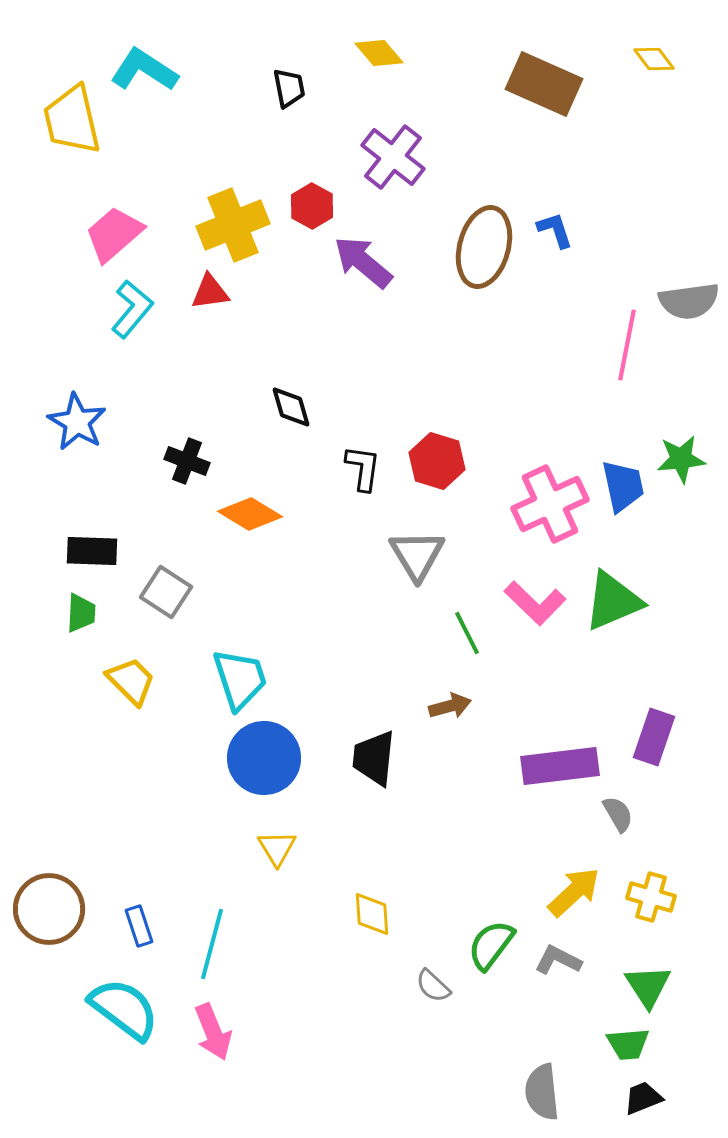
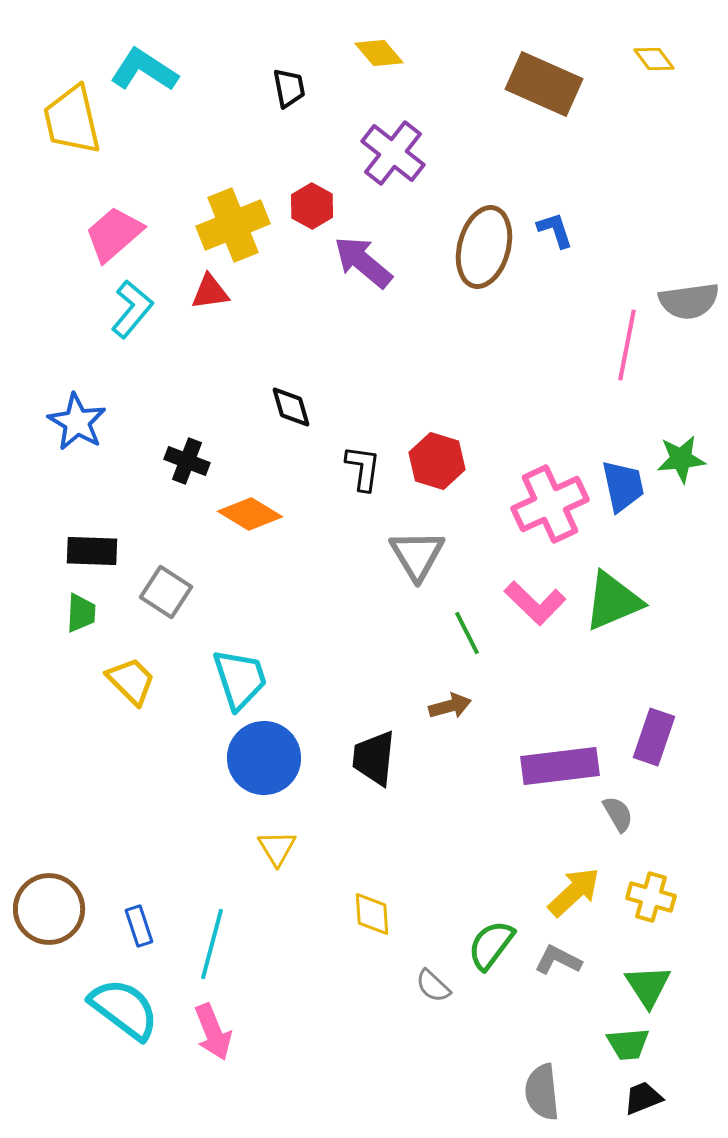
purple cross at (393, 157): moved 4 px up
